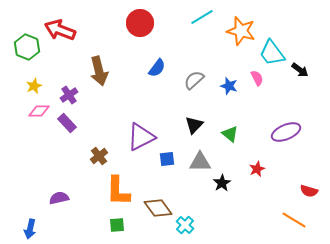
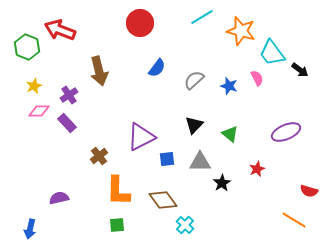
brown diamond: moved 5 px right, 8 px up
